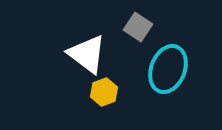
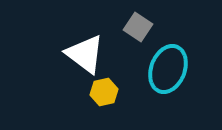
white triangle: moved 2 px left
yellow hexagon: rotated 8 degrees clockwise
